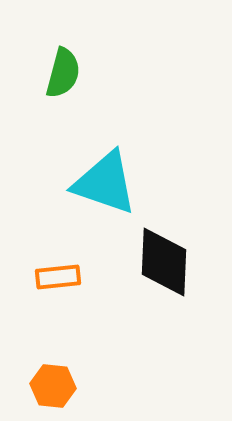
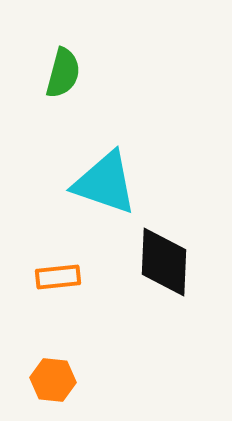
orange hexagon: moved 6 px up
